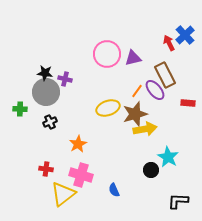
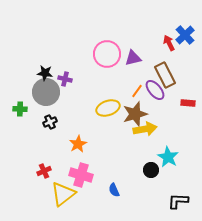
red cross: moved 2 px left, 2 px down; rotated 32 degrees counterclockwise
